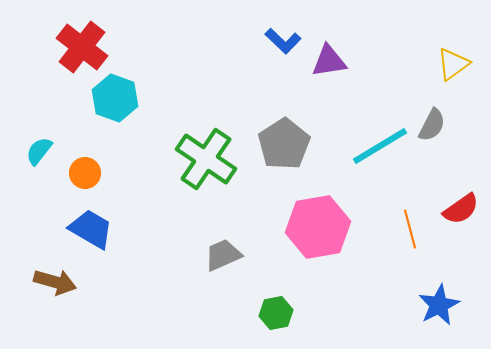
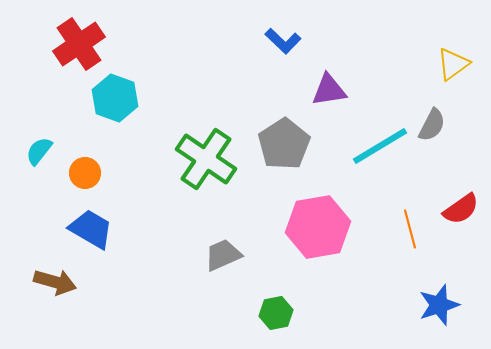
red cross: moved 3 px left, 3 px up; rotated 18 degrees clockwise
purple triangle: moved 29 px down
blue star: rotated 9 degrees clockwise
